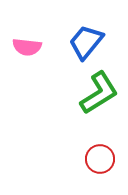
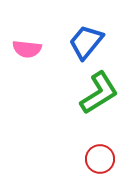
pink semicircle: moved 2 px down
